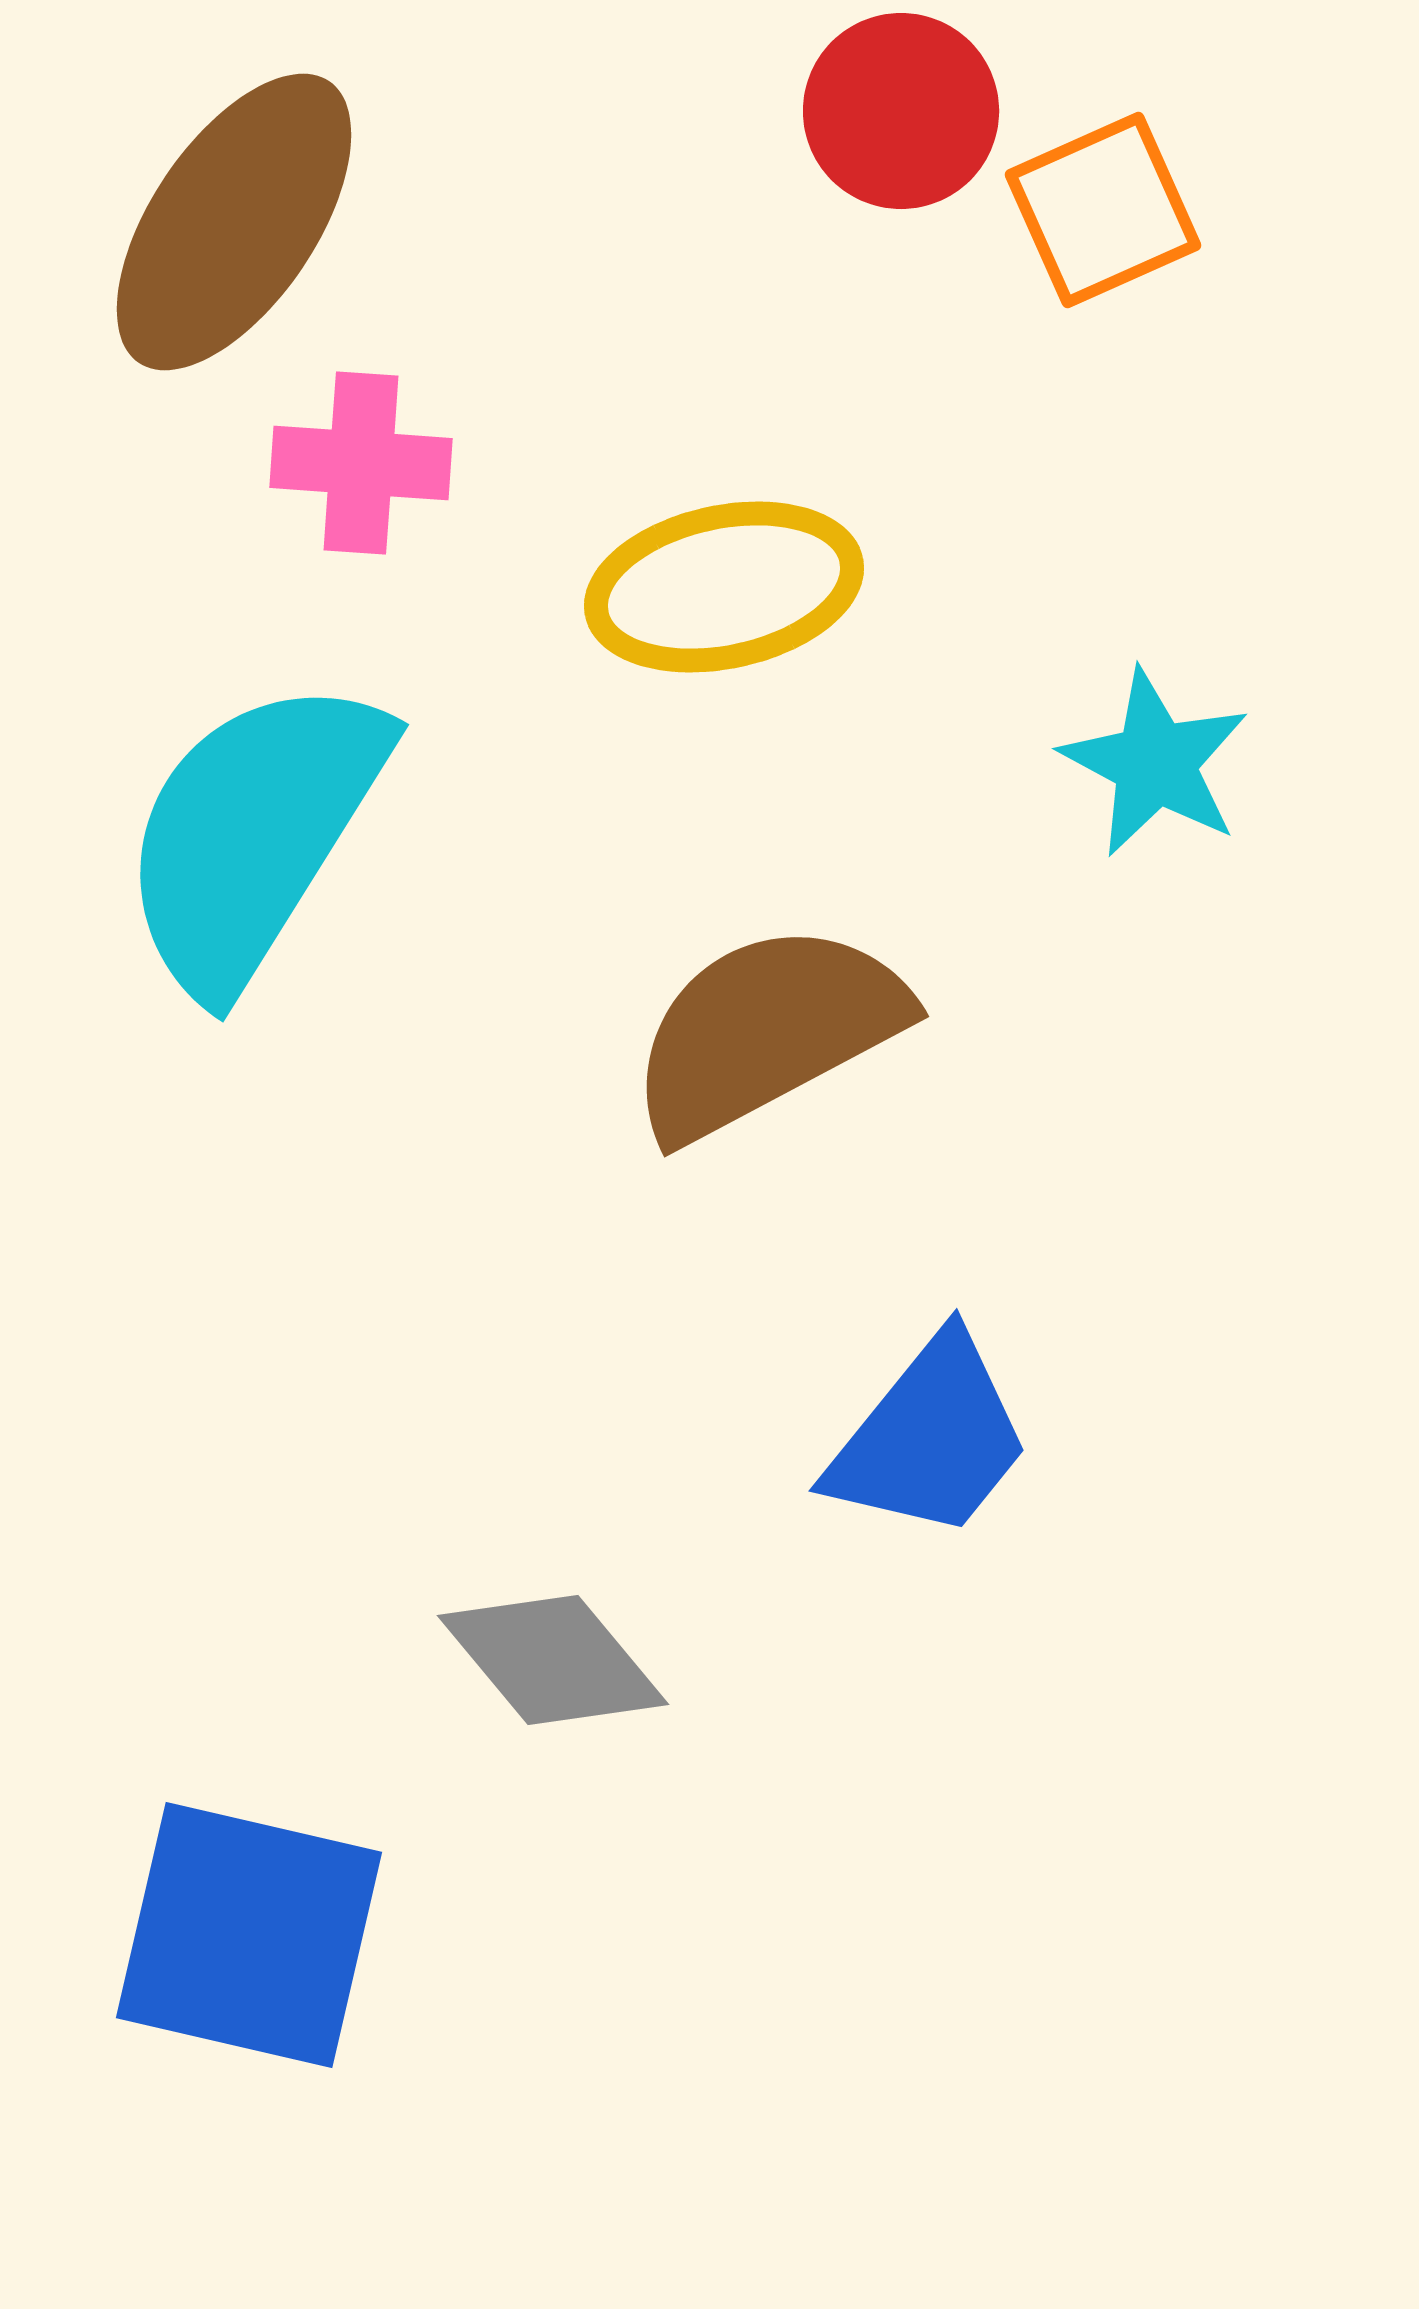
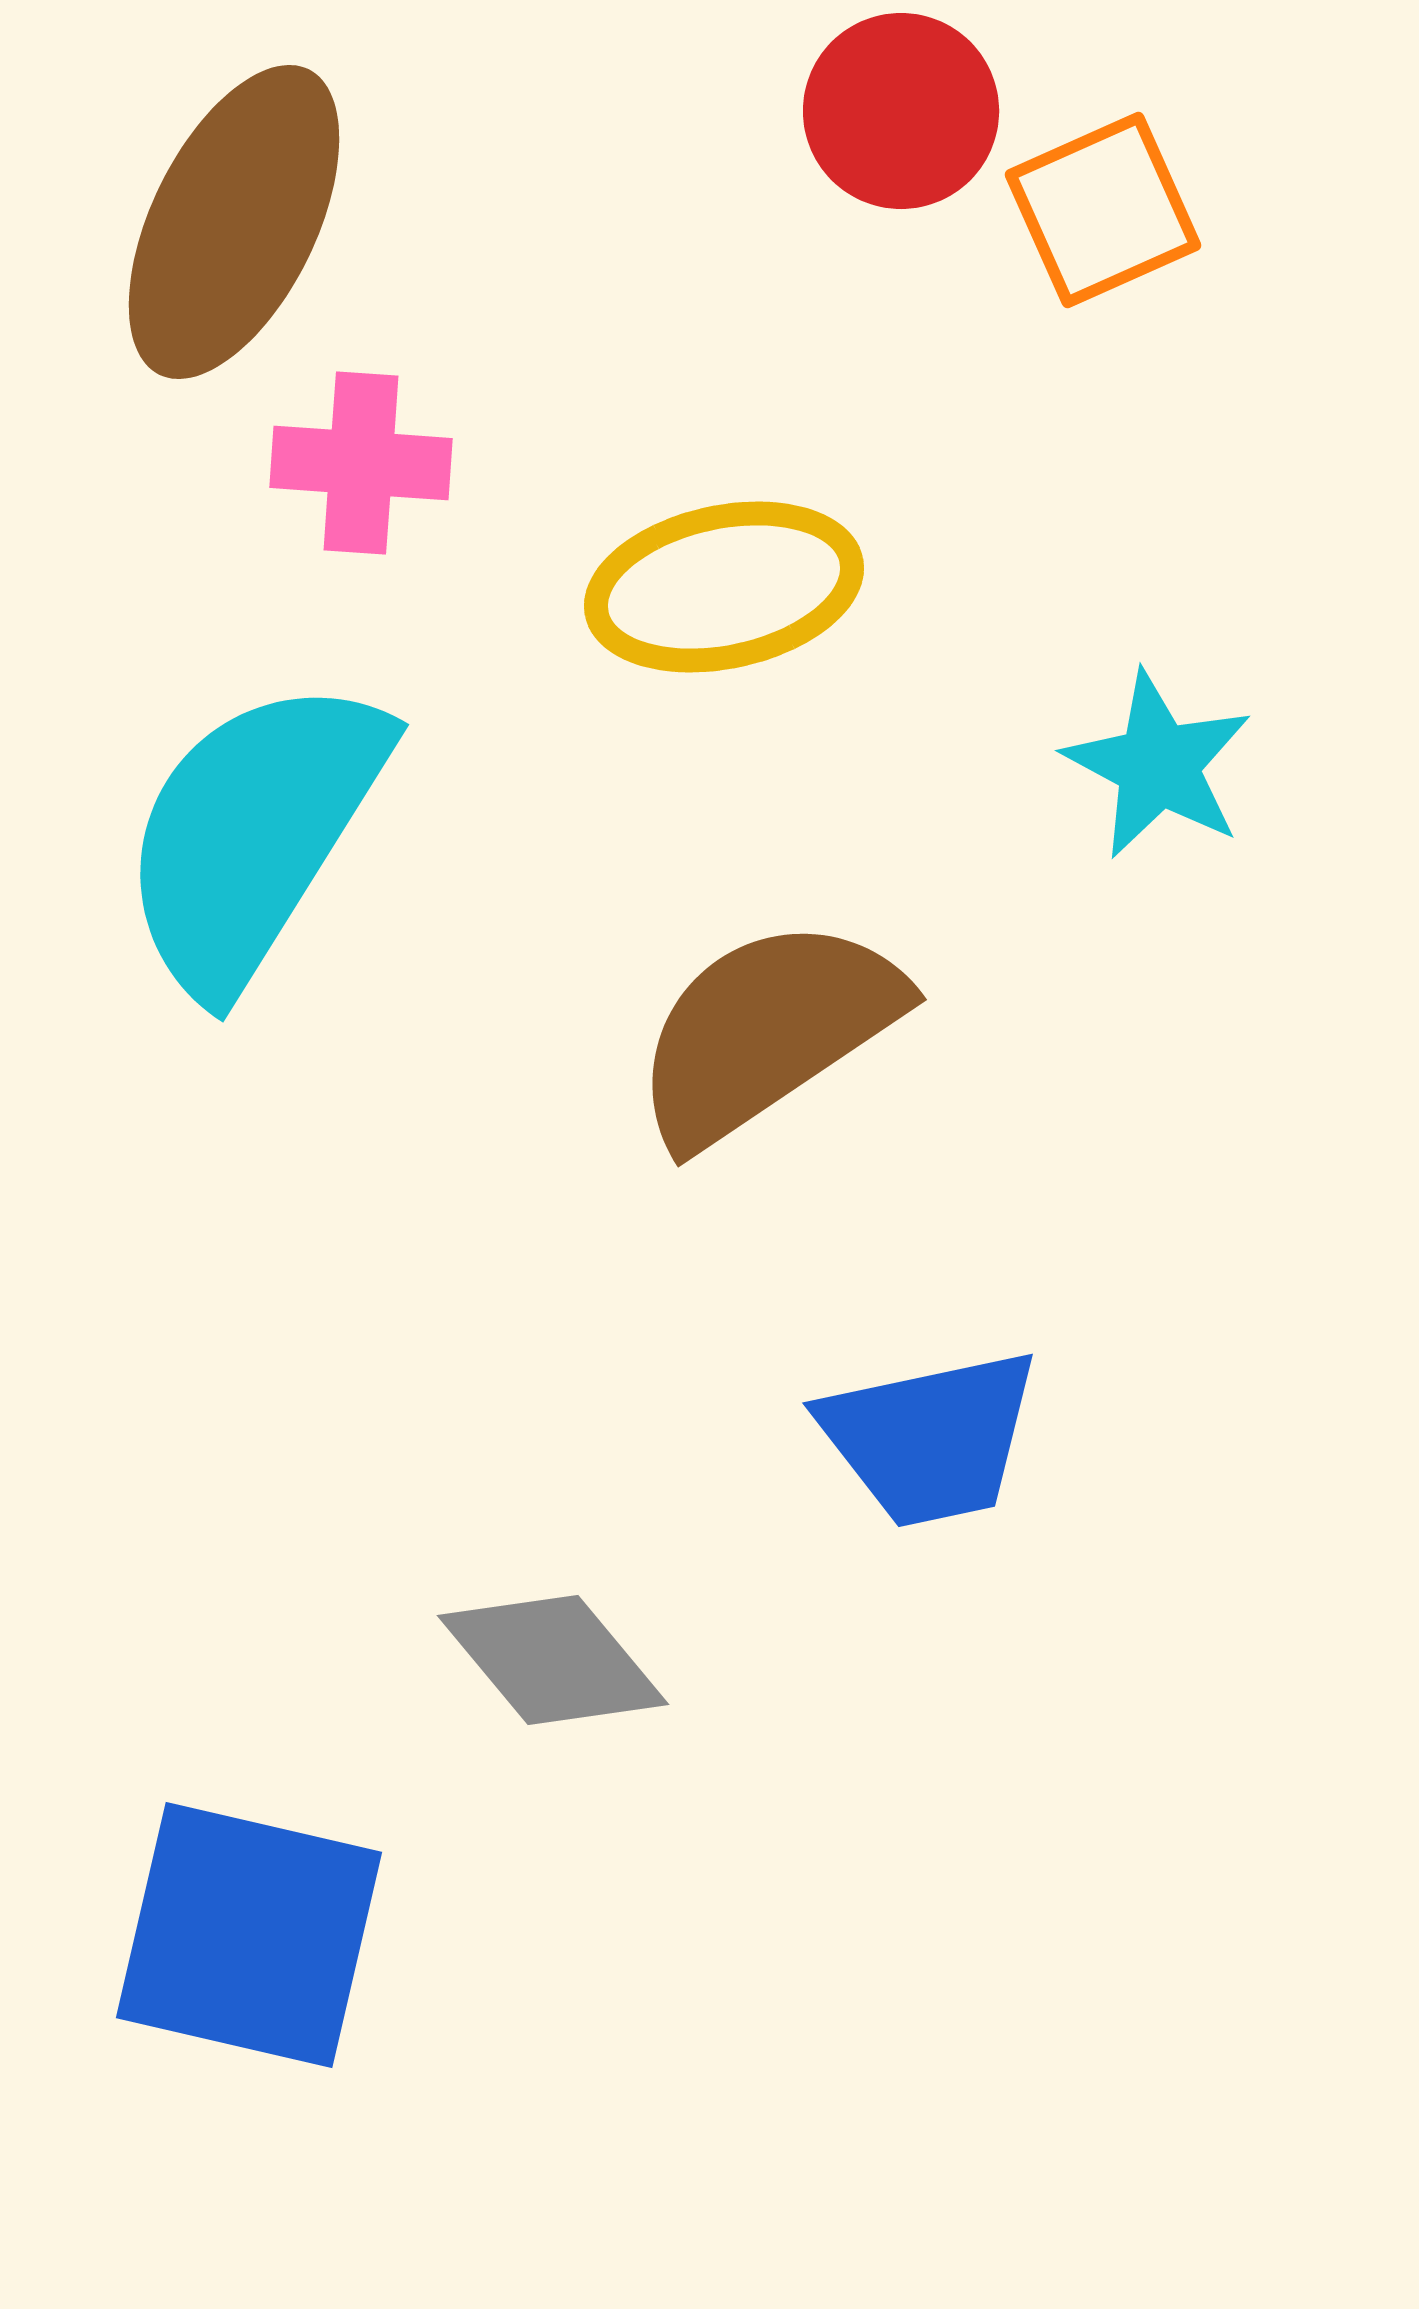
brown ellipse: rotated 8 degrees counterclockwise
cyan star: moved 3 px right, 2 px down
brown semicircle: rotated 6 degrees counterclockwise
blue trapezoid: rotated 39 degrees clockwise
